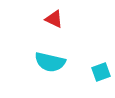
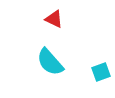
cyan semicircle: rotated 36 degrees clockwise
